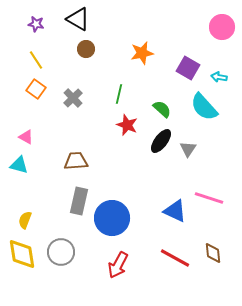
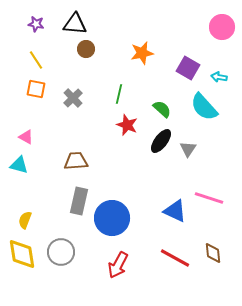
black triangle: moved 3 px left, 5 px down; rotated 25 degrees counterclockwise
orange square: rotated 24 degrees counterclockwise
